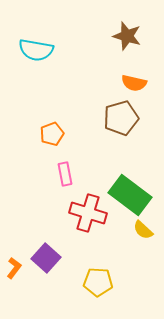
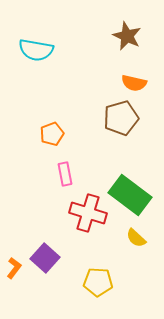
brown star: rotated 8 degrees clockwise
yellow semicircle: moved 7 px left, 8 px down
purple square: moved 1 px left
